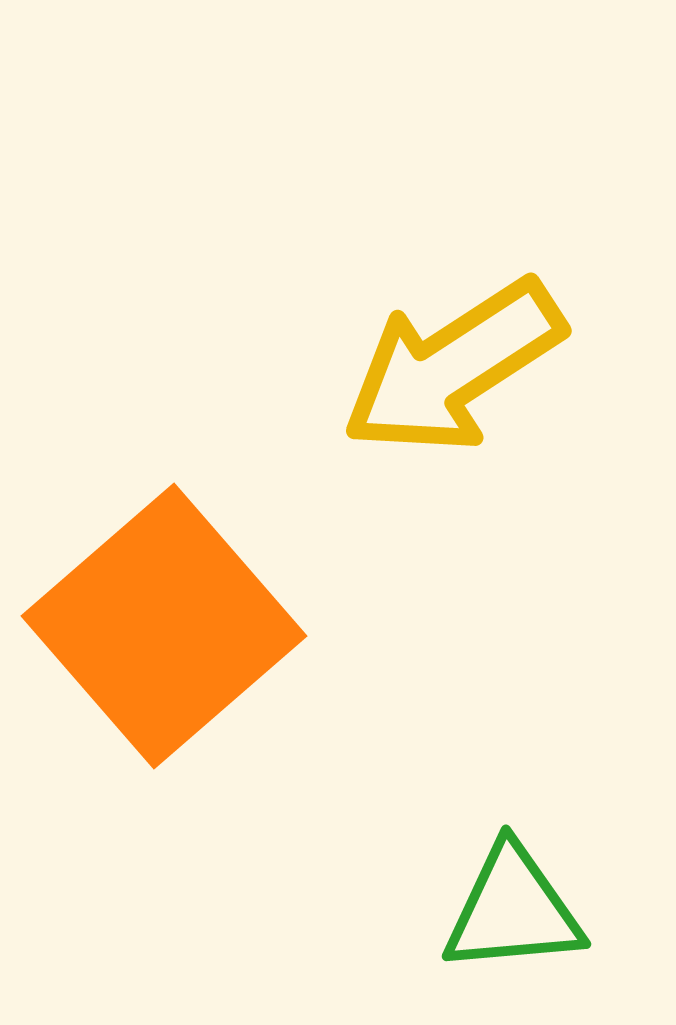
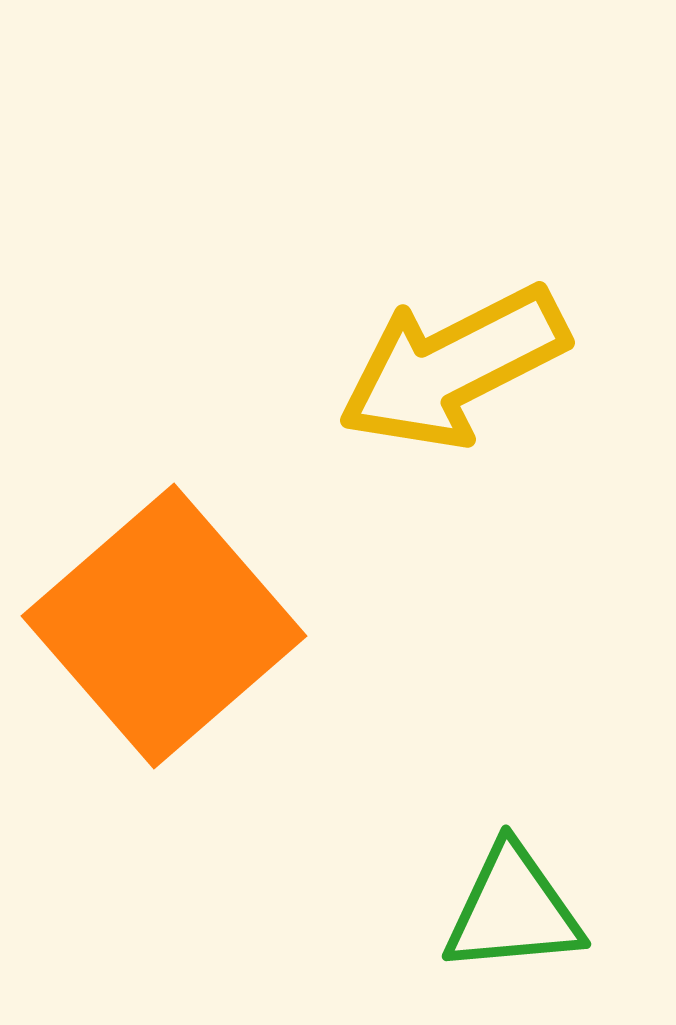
yellow arrow: rotated 6 degrees clockwise
